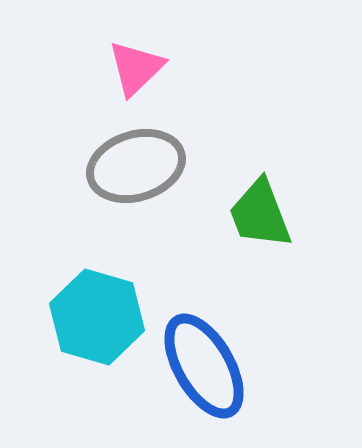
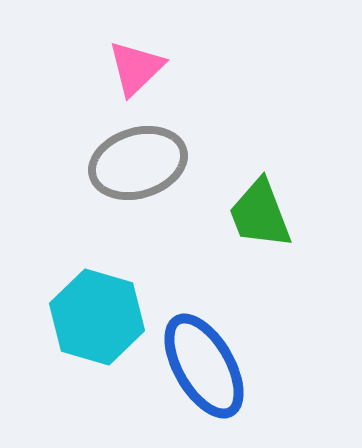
gray ellipse: moved 2 px right, 3 px up
